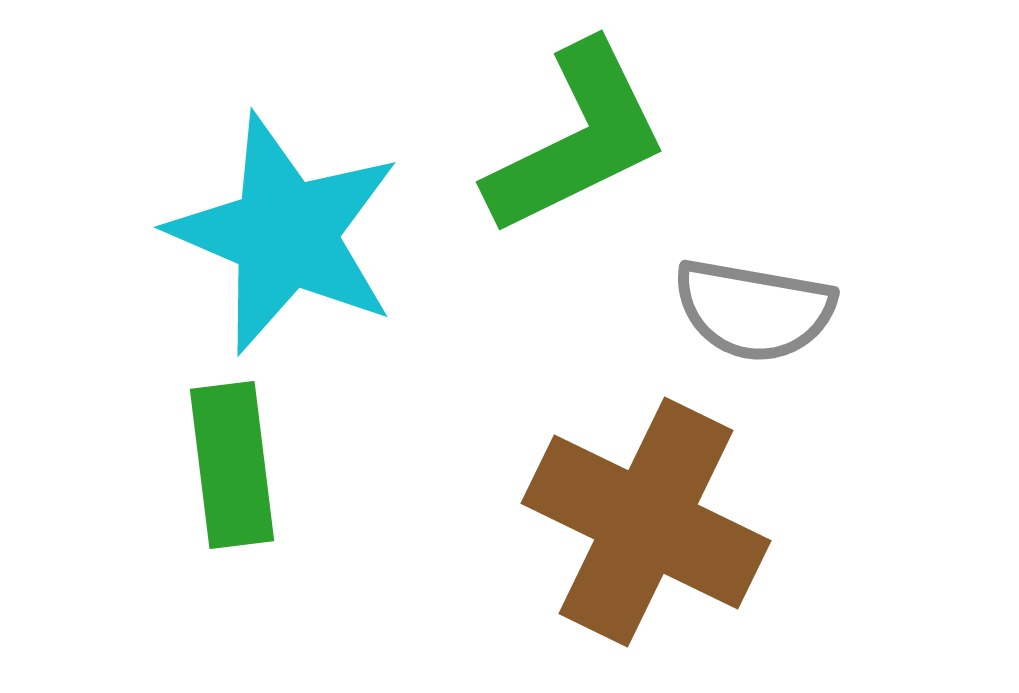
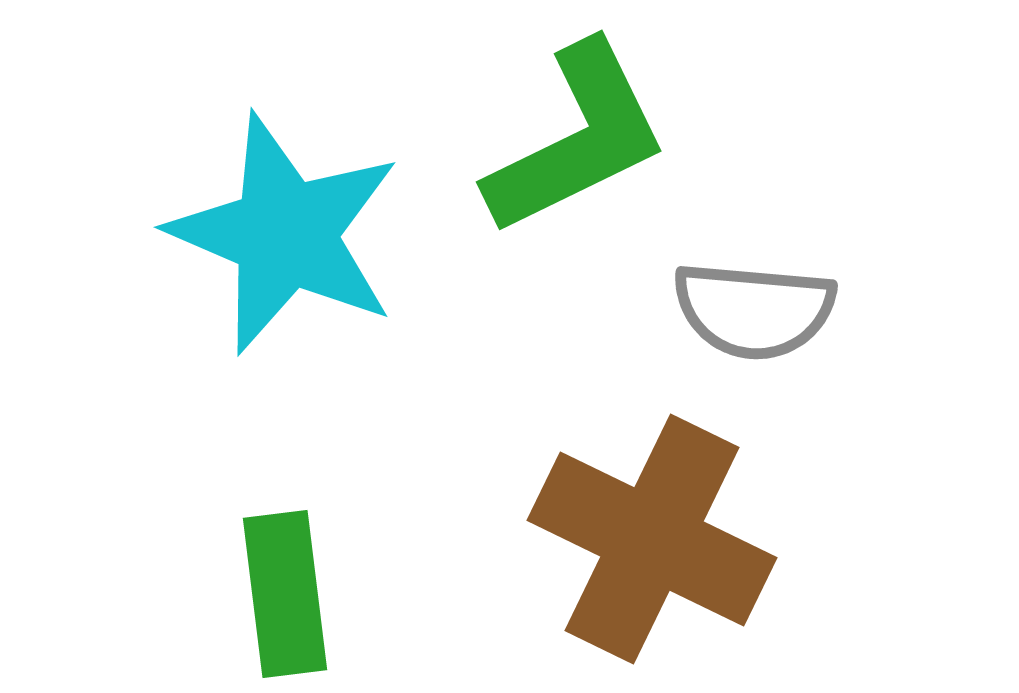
gray semicircle: rotated 5 degrees counterclockwise
green rectangle: moved 53 px right, 129 px down
brown cross: moved 6 px right, 17 px down
